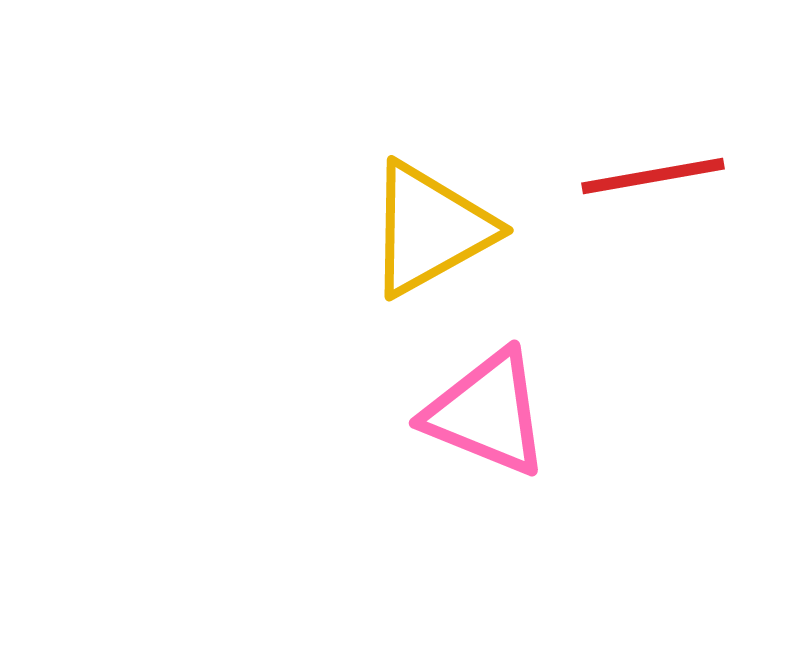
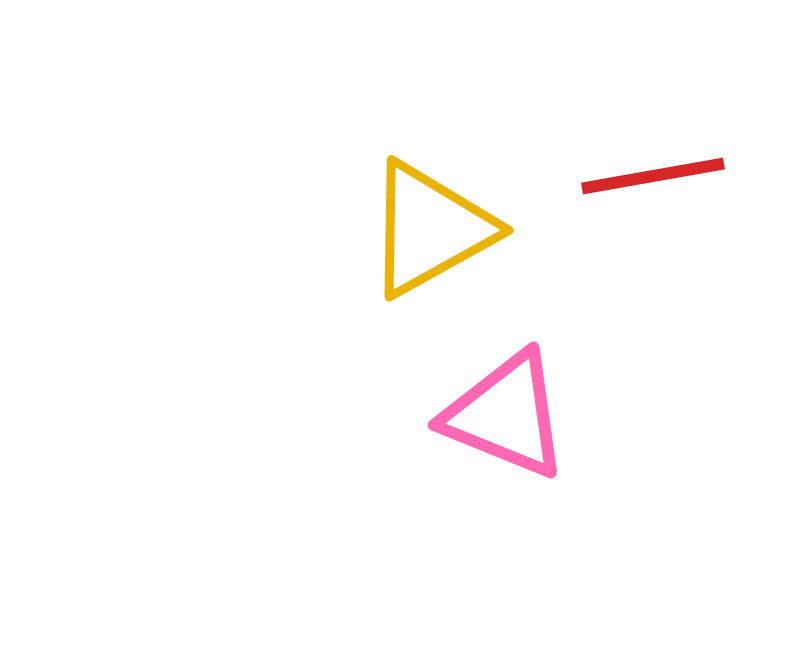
pink triangle: moved 19 px right, 2 px down
